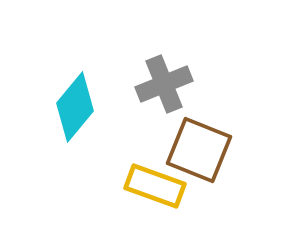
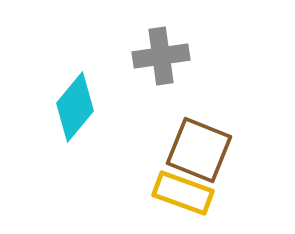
gray cross: moved 3 px left, 28 px up; rotated 14 degrees clockwise
yellow rectangle: moved 28 px right, 7 px down
